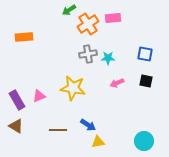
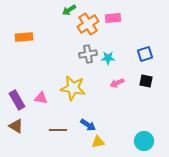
blue square: rotated 28 degrees counterclockwise
pink triangle: moved 2 px right, 2 px down; rotated 32 degrees clockwise
